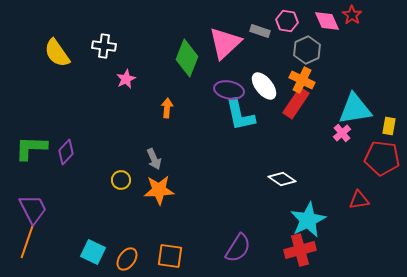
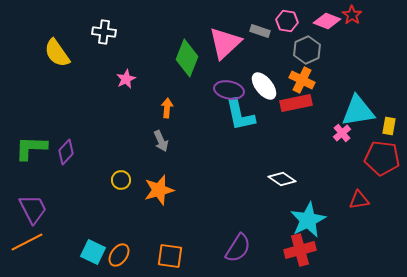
pink diamond: rotated 44 degrees counterclockwise
white cross: moved 14 px up
red rectangle: rotated 44 degrees clockwise
cyan triangle: moved 3 px right, 2 px down
gray arrow: moved 7 px right, 18 px up
orange star: rotated 12 degrees counterclockwise
orange line: rotated 44 degrees clockwise
orange ellipse: moved 8 px left, 4 px up
